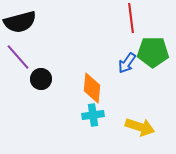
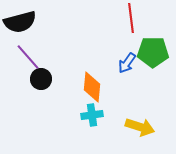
purple line: moved 10 px right
orange diamond: moved 1 px up
cyan cross: moved 1 px left
